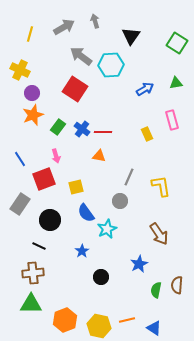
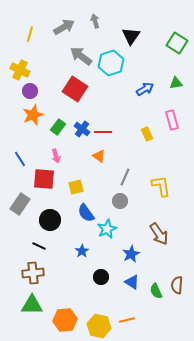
cyan hexagon at (111, 65): moved 2 px up; rotated 15 degrees counterclockwise
purple circle at (32, 93): moved 2 px left, 2 px up
orange triangle at (99, 156): rotated 24 degrees clockwise
gray line at (129, 177): moved 4 px left
red square at (44, 179): rotated 25 degrees clockwise
blue star at (139, 264): moved 8 px left, 10 px up
green semicircle at (156, 290): moved 1 px down; rotated 35 degrees counterclockwise
green triangle at (31, 304): moved 1 px right, 1 px down
orange hexagon at (65, 320): rotated 15 degrees clockwise
blue triangle at (154, 328): moved 22 px left, 46 px up
